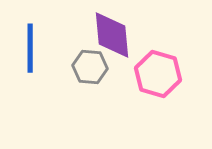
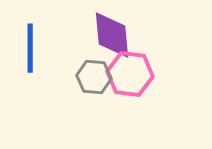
gray hexagon: moved 4 px right, 10 px down
pink hexagon: moved 28 px left; rotated 9 degrees counterclockwise
